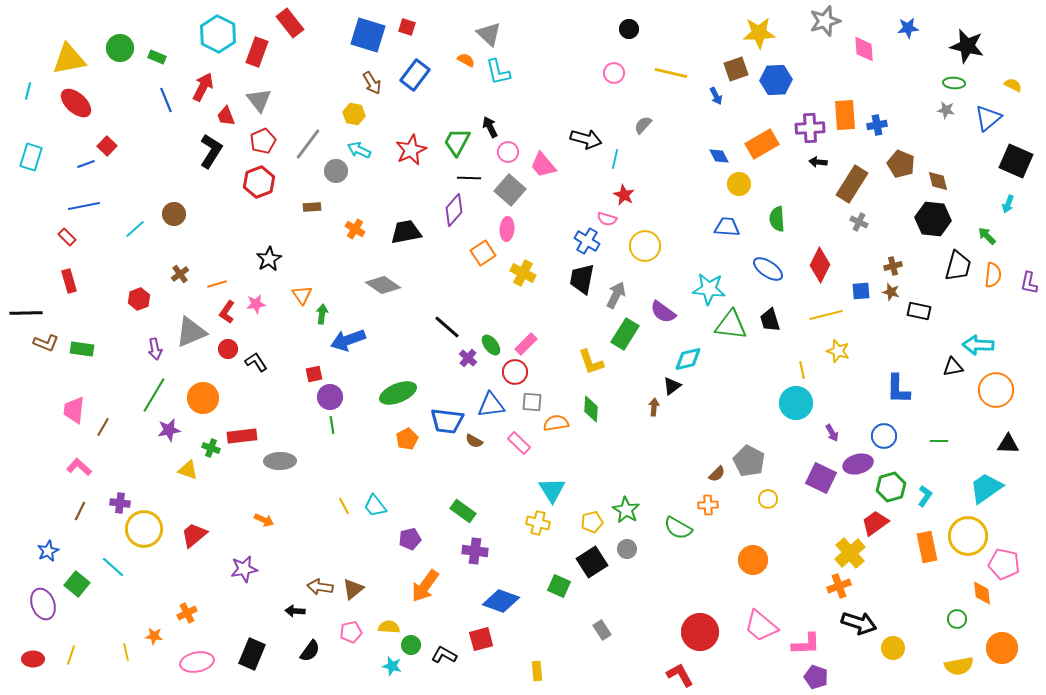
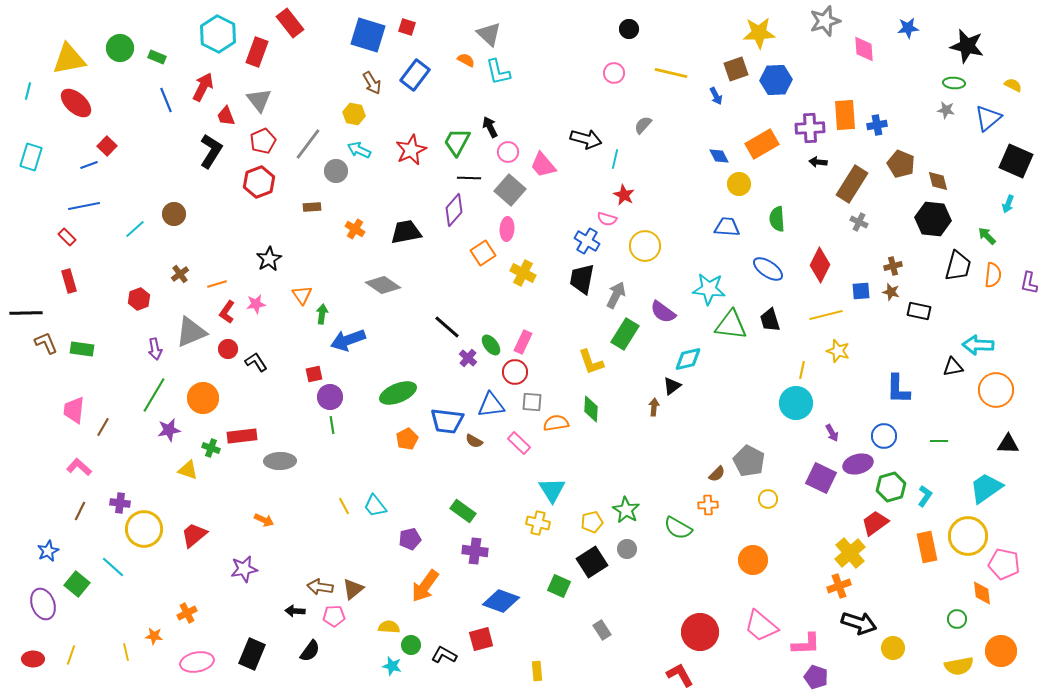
blue line at (86, 164): moved 3 px right, 1 px down
brown L-shape at (46, 343): rotated 135 degrees counterclockwise
pink rectangle at (526, 344): moved 3 px left, 2 px up; rotated 20 degrees counterclockwise
yellow line at (802, 370): rotated 24 degrees clockwise
pink pentagon at (351, 632): moved 17 px left, 16 px up; rotated 10 degrees clockwise
orange circle at (1002, 648): moved 1 px left, 3 px down
